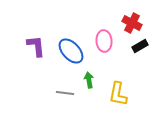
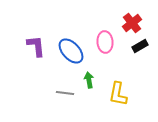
red cross: rotated 24 degrees clockwise
pink ellipse: moved 1 px right, 1 px down
